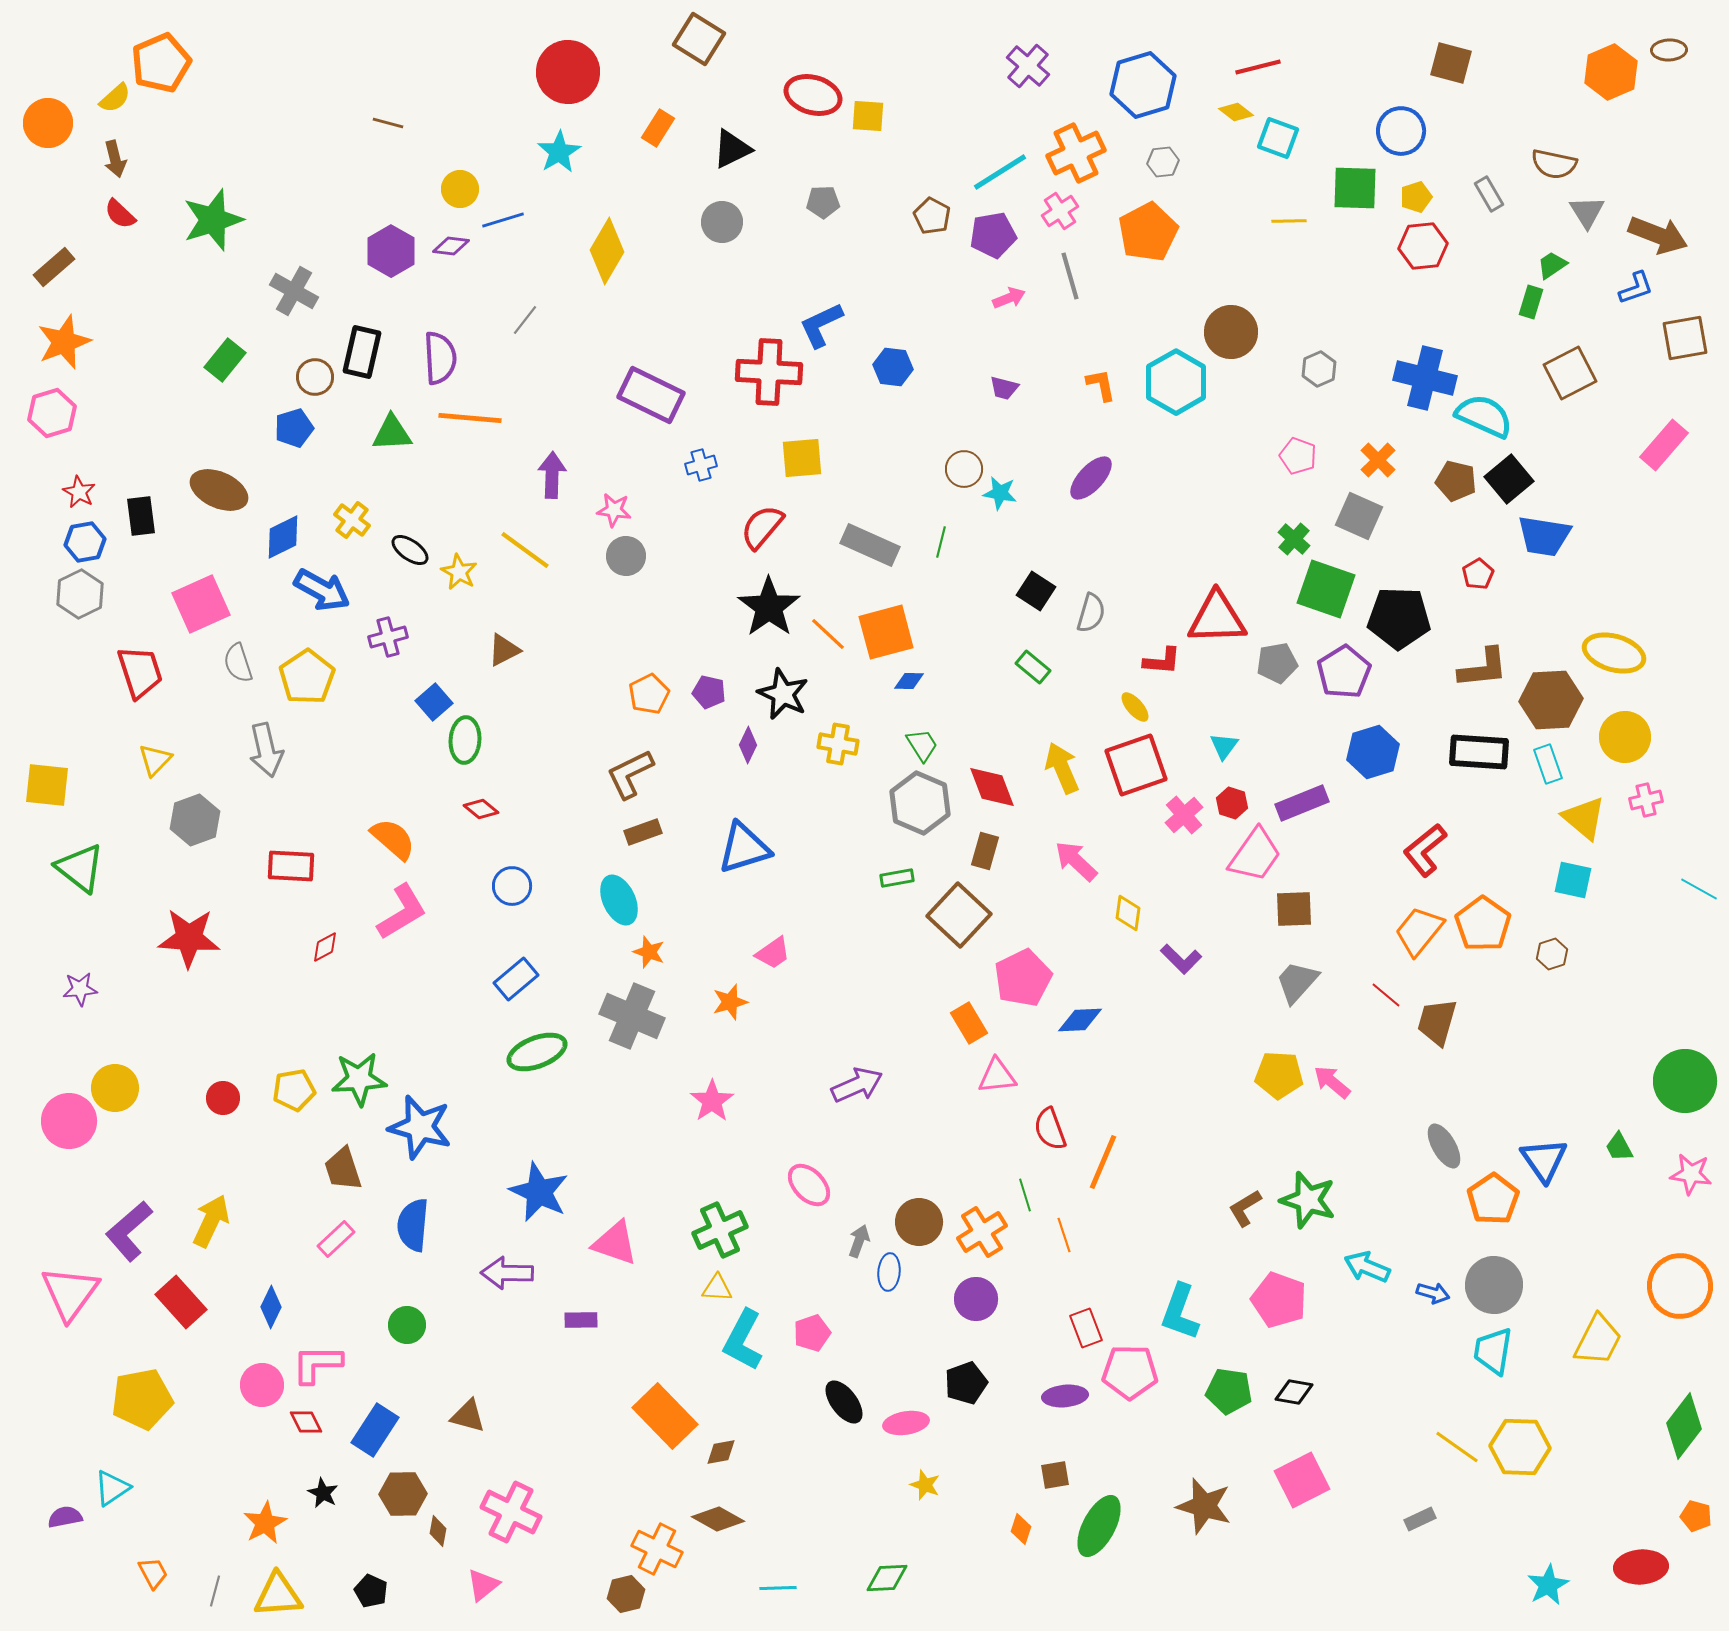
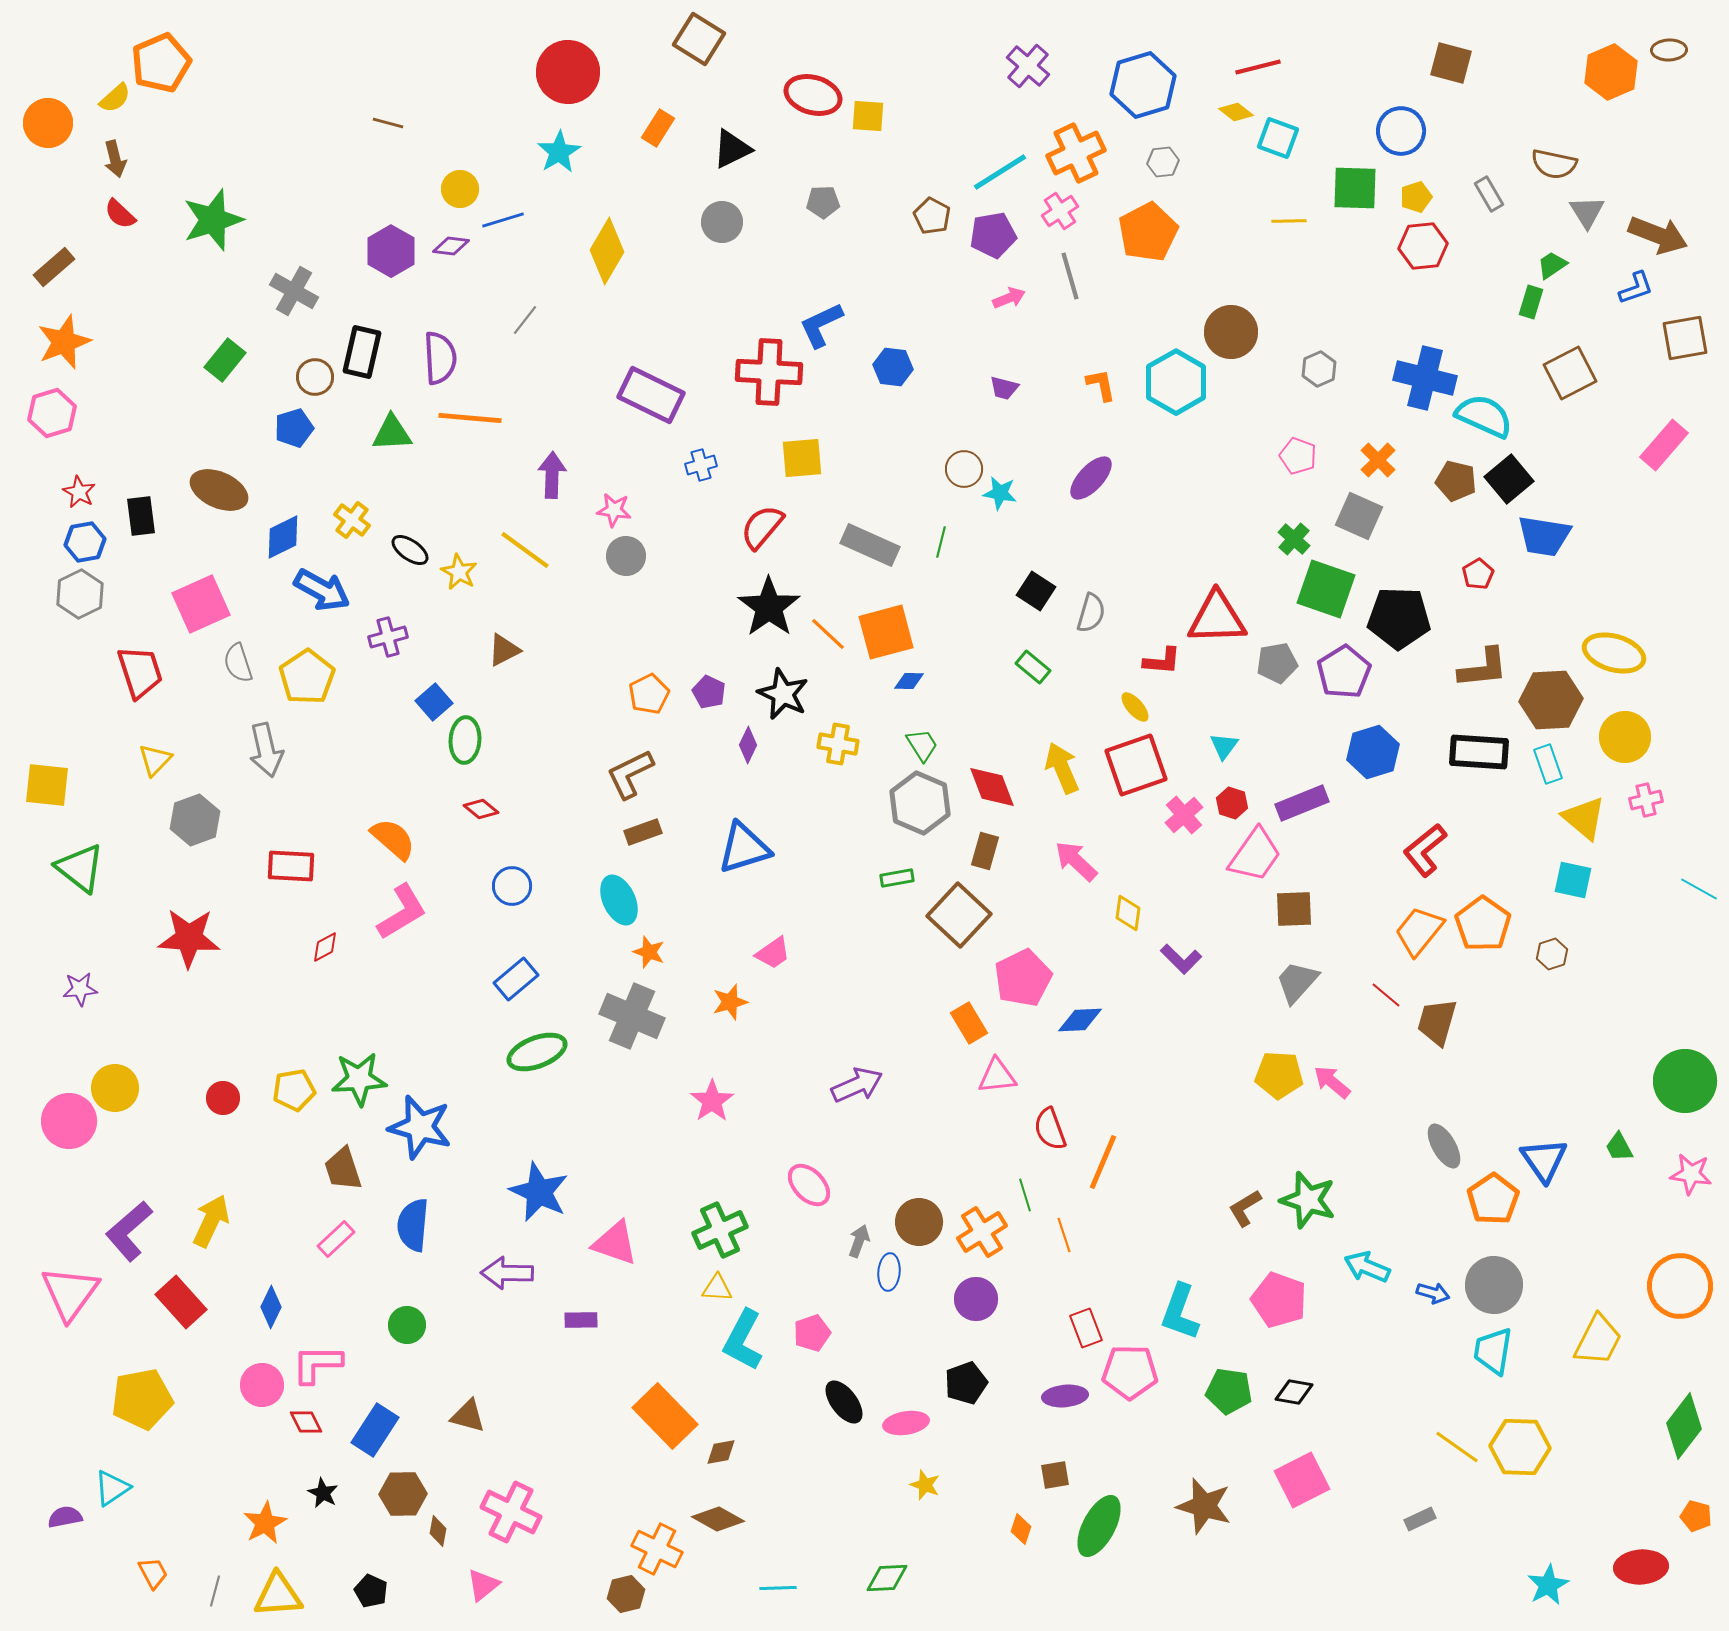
purple pentagon at (709, 692): rotated 12 degrees clockwise
